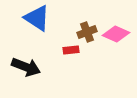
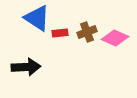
pink diamond: moved 1 px left, 4 px down
red rectangle: moved 11 px left, 17 px up
black arrow: rotated 24 degrees counterclockwise
